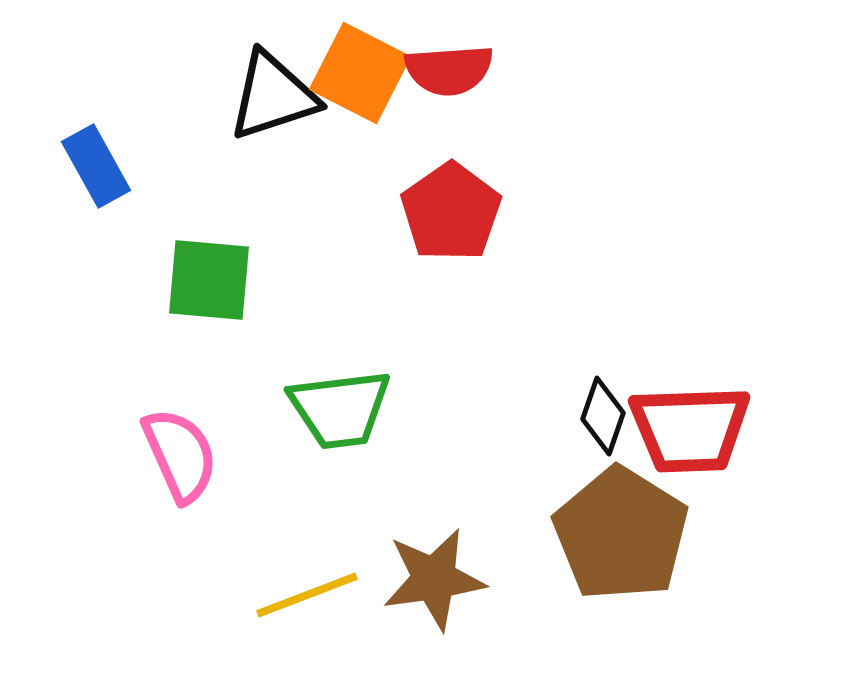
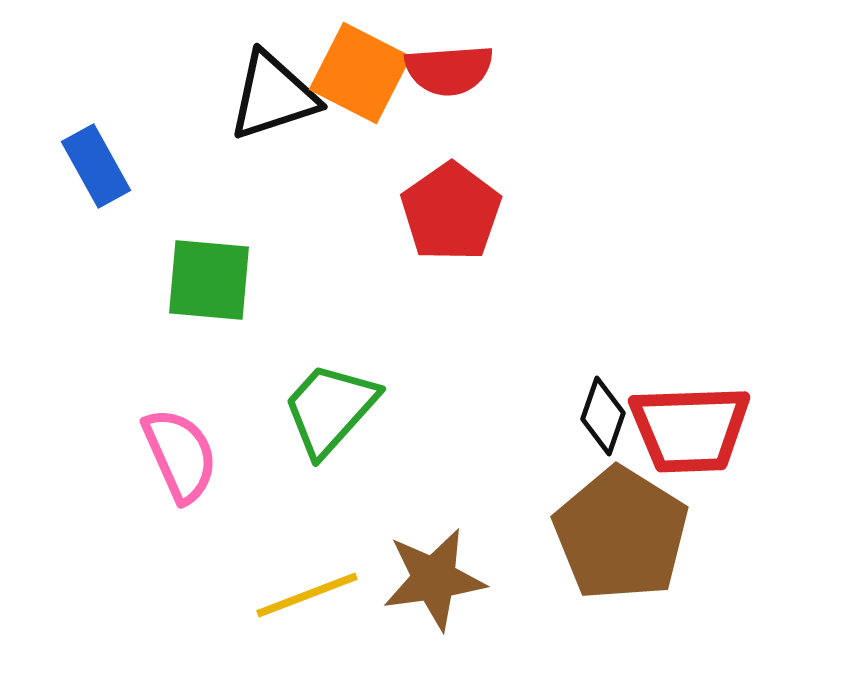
green trapezoid: moved 10 px left; rotated 139 degrees clockwise
